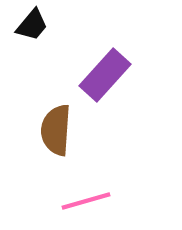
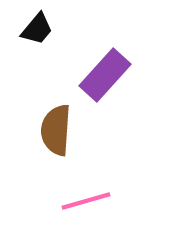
black trapezoid: moved 5 px right, 4 px down
